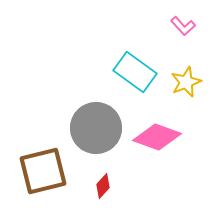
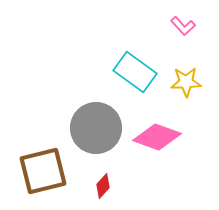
yellow star: rotated 20 degrees clockwise
